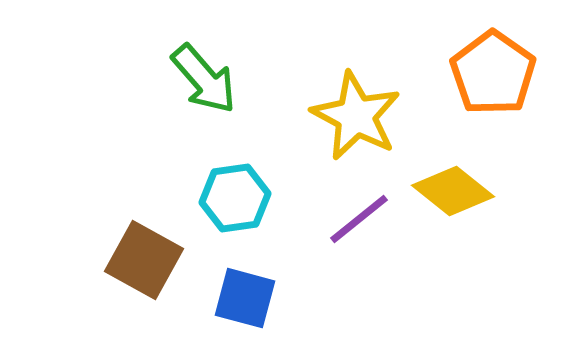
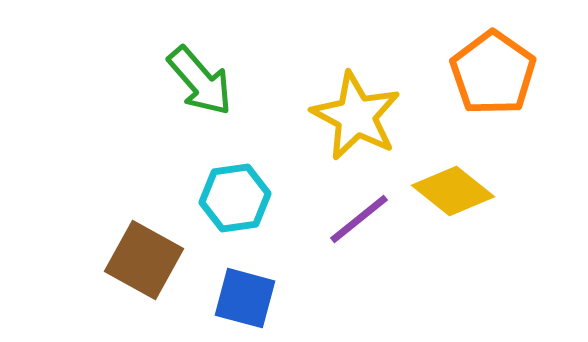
green arrow: moved 4 px left, 2 px down
